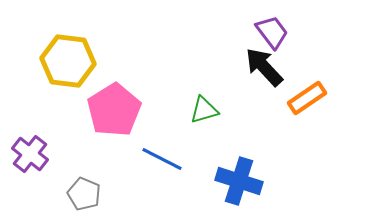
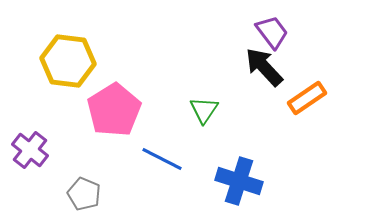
green triangle: rotated 40 degrees counterclockwise
purple cross: moved 4 px up
